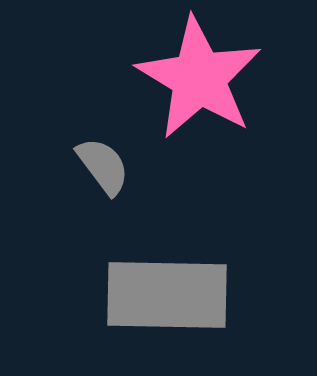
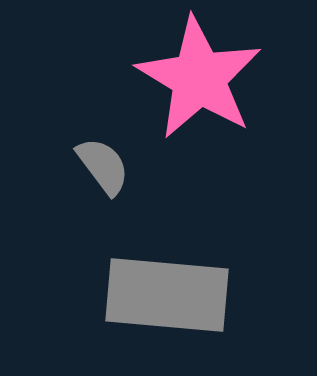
gray rectangle: rotated 4 degrees clockwise
